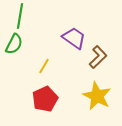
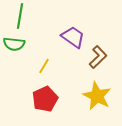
purple trapezoid: moved 1 px left, 1 px up
green semicircle: rotated 70 degrees clockwise
